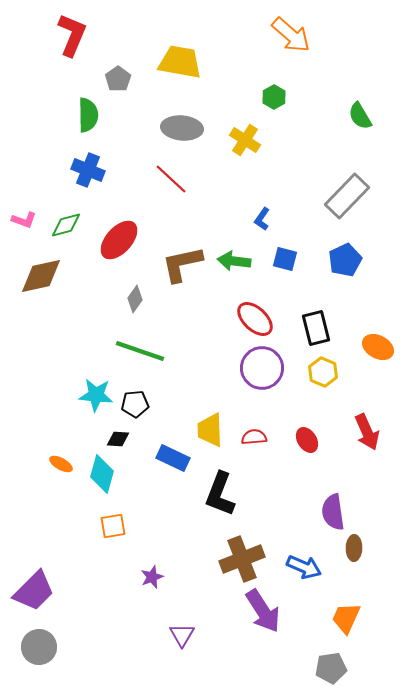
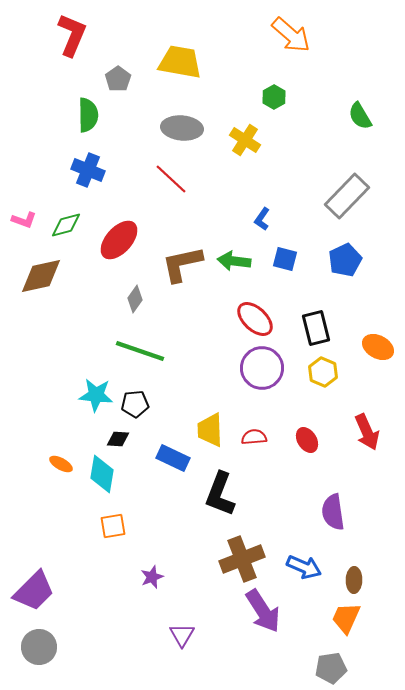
cyan diamond at (102, 474): rotated 6 degrees counterclockwise
brown ellipse at (354, 548): moved 32 px down
